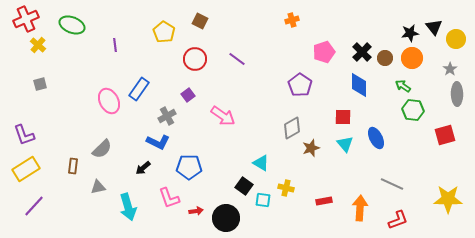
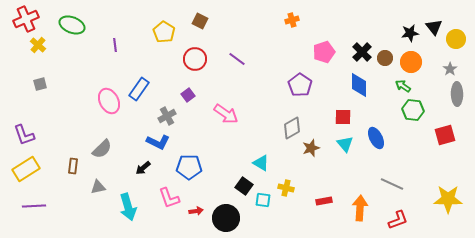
orange circle at (412, 58): moved 1 px left, 4 px down
pink arrow at (223, 116): moved 3 px right, 2 px up
purple line at (34, 206): rotated 45 degrees clockwise
